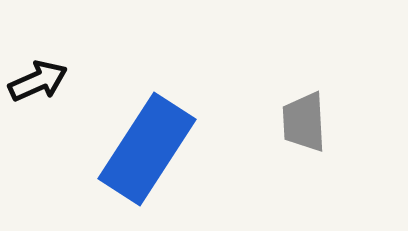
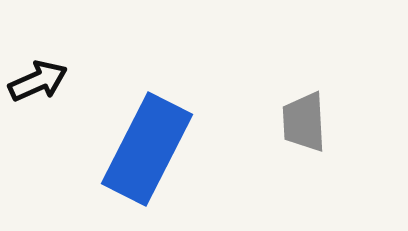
blue rectangle: rotated 6 degrees counterclockwise
